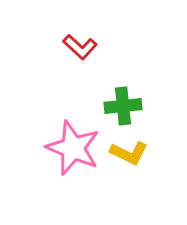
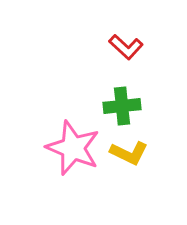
red L-shape: moved 46 px right
green cross: moved 1 px left
